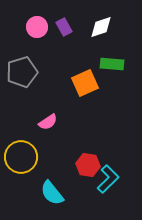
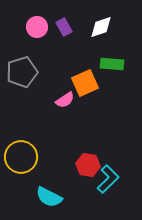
pink semicircle: moved 17 px right, 22 px up
cyan semicircle: moved 3 px left, 4 px down; rotated 24 degrees counterclockwise
